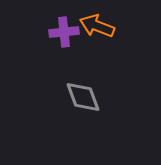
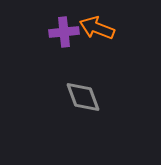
orange arrow: moved 2 px down
